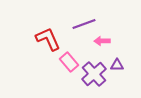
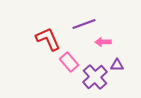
pink arrow: moved 1 px right, 1 px down
purple cross: moved 1 px right, 3 px down
